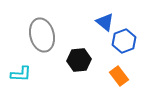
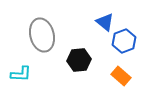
orange rectangle: moved 2 px right; rotated 12 degrees counterclockwise
